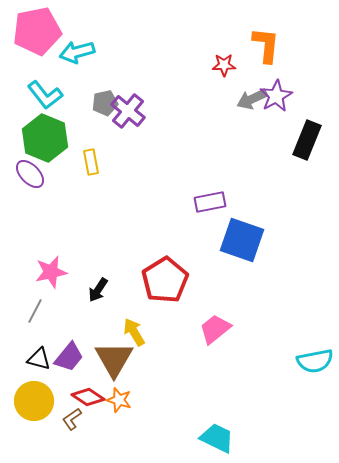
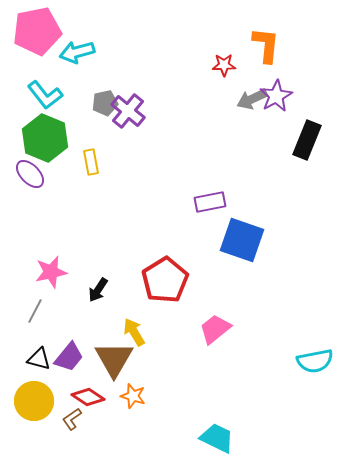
orange star: moved 14 px right, 4 px up
